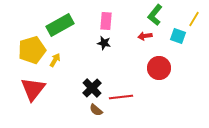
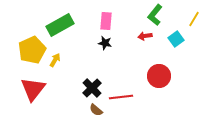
cyan square: moved 2 px left, 3 px down; rotated 35 degrees clockwise
black star: moved 1 px right
yellow pentagon: rotated 8 degrees counterclockwise
red circle: moved 8 px down
